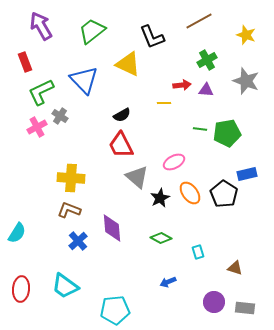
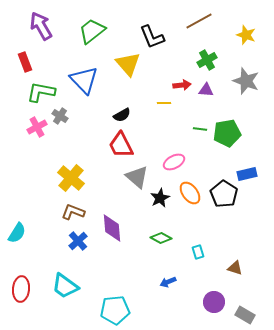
yellow triangle: rotated 24 degrees clockwise
green L-shape: rotated 36 degrees clockwise
yellow cross: rotated 36 degrees clockwise
brown L-shape: moved 4 px right, 2 px down
gray rectangle: moved 7 px down; rotated 24 degrees clockwise
